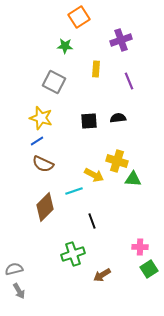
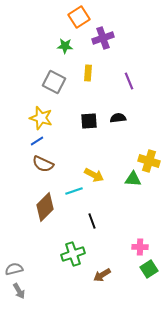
purple cross: moved 18 px left, 2 px up
yellow rectangle: moved 8 px left, 4 px down
yellow cross: moved 32 px right
